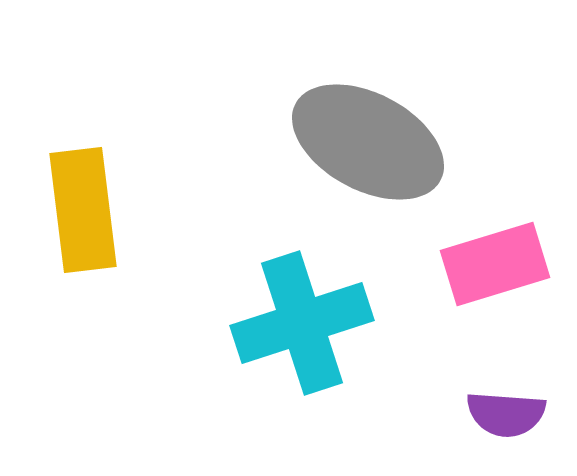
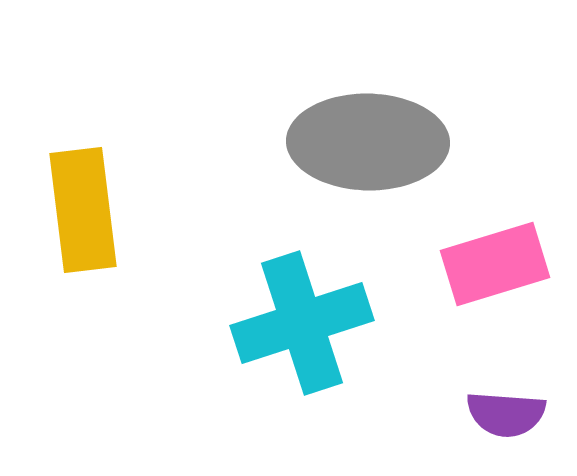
gray ellipse: rotated 27 degrees counterclockwise
